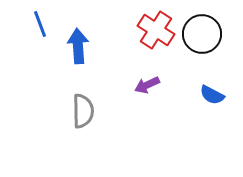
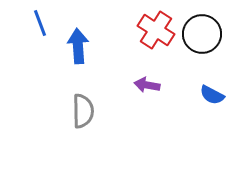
blue line: moved 1 px up
purple arrow: rotated 35 degrees clockwise
